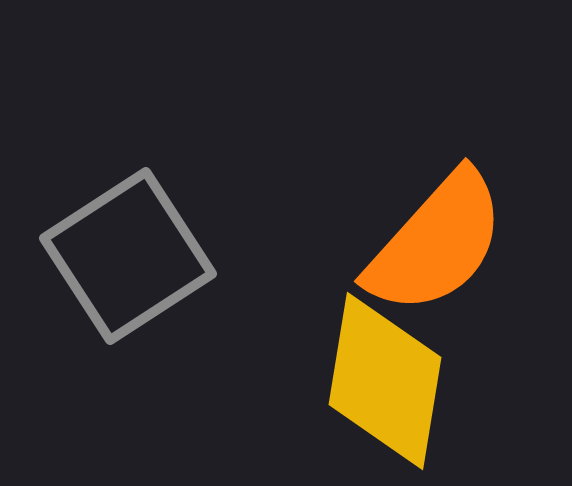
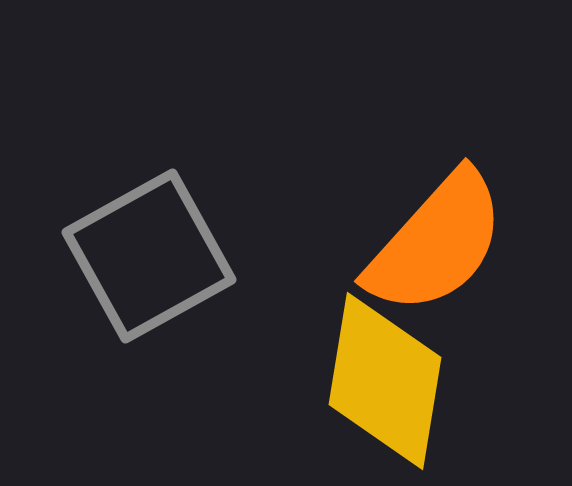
gray square: moved 21 px right; rotated 4 degrees clockwise
